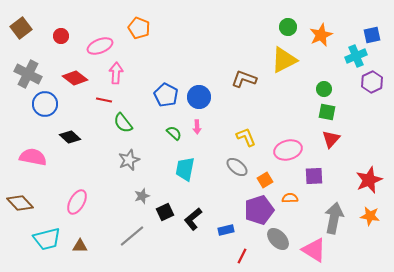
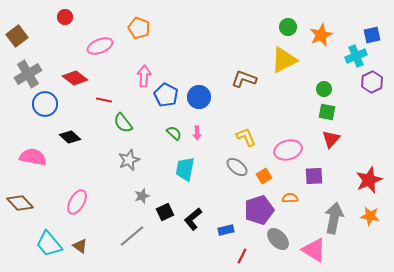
brown square at (21, 28): moved 4 px left, 8 px down
red circle at (61, 36): moved 4 px right, 19 px up
pink arrow at (116, 73): moved 28 px right, 3 px down
gray cross at (28, 74): rotated 32 degrees clockwise
pink arrow at (197, 127): moved 6 px down
orange square at (265, 180): moved 1 px left, 4 px up
cyan trapezoid at (47, 239): moved 2 px right, 5 px down; rotated 64 degrees clockwise
brown triangle at (80, 246): rotated 35 degrees clockwise
